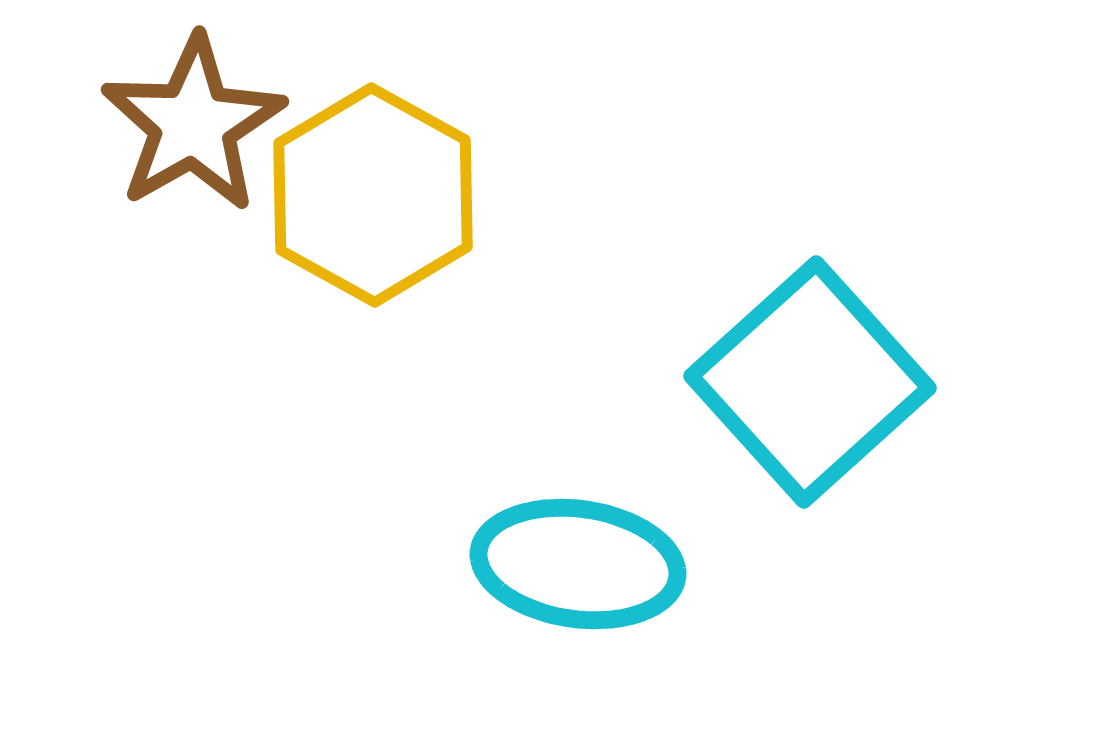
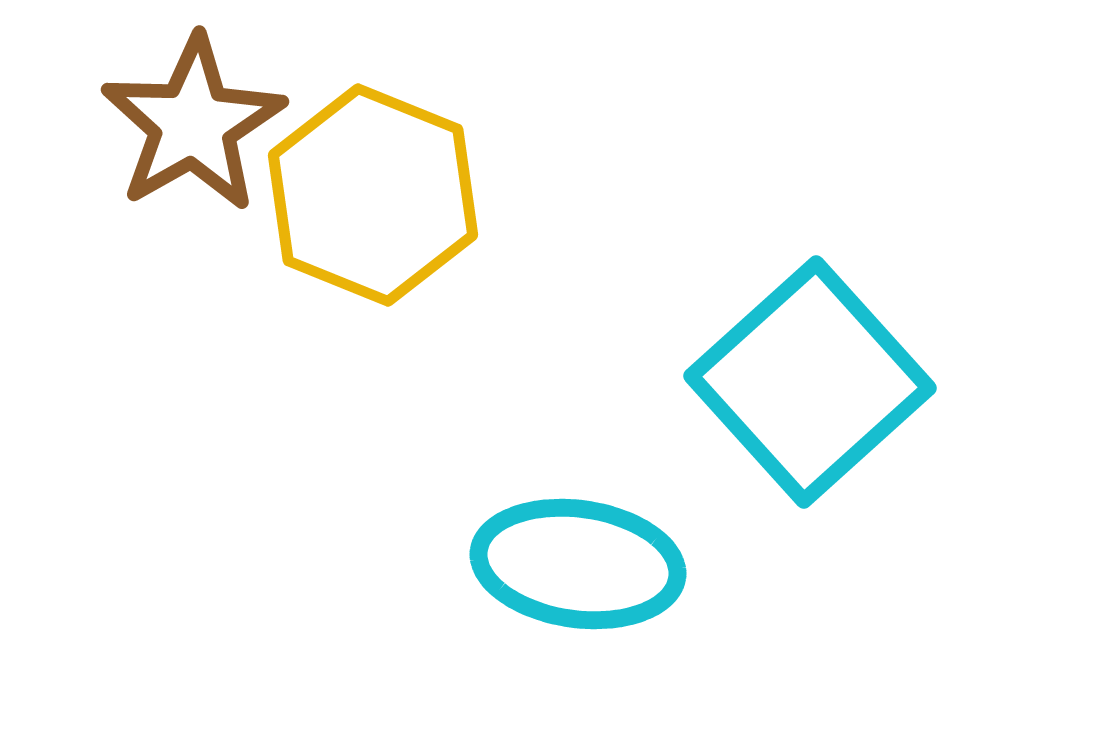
yellow hexagon: rotated 7 degrees counterclockwise
